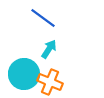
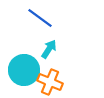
blue line: moved 3 px left
cyan circle: moved 4 px up
